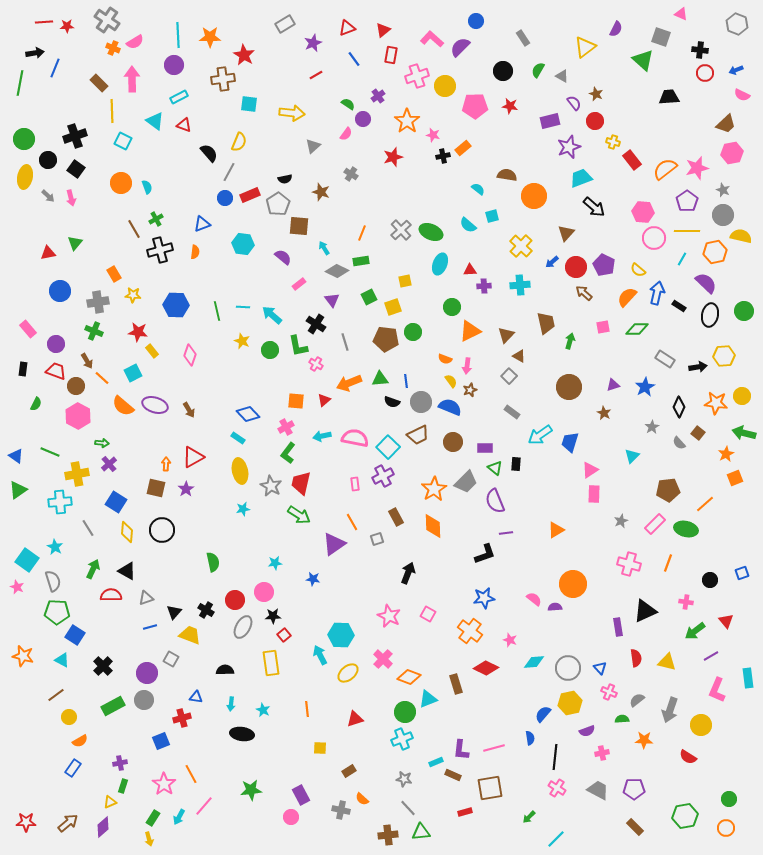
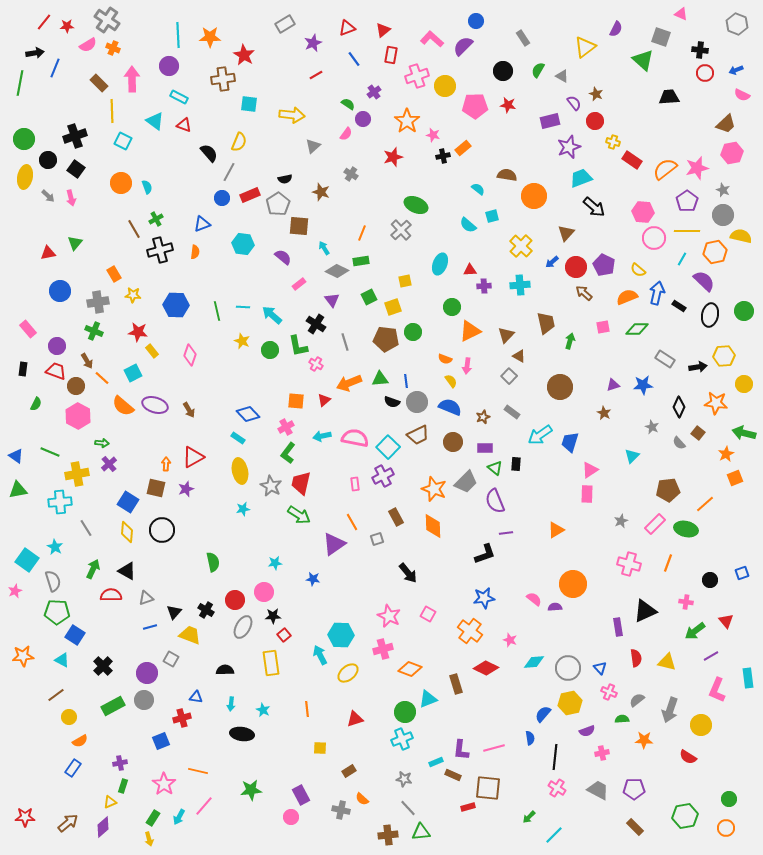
red line at (44, 22): rotated 48 degrees counterclockwise
pink semicircle at (135, 42): moved 47 px left, 3 px down
purple semicircle at (460, 47): moved 3 px right, 1 px up
purple circle at (174, 65): moved 5 px left, 1 px down
purple cross at (378, 96): moved 4 px left, 4 px up
cyan rectangle at (179, 97): rotated 54 degrees clockwise
red star at (510, 106): moved 2 px left, 1 px up
yellow arrow at (292, 113): moved 2 px down
red rectangle at (632, 160): rotated 18 degrees counterclockwise
blue circle at (225, 198): moved 3 px left
green ellipse at (431, 232): moved 15 px left, 27 px up
purple semicircle at (706, 283): moved 2 px left, 2 px up
orange semicircle at (627, 297): rotated 25 degrees clockwise
purple circle at (56, 344): moved 1 px right, 2 px down
brown circle at (569, 387): moved 9 px left
blue star at (645, 387): moved 2 px left, 2 px up; rotated 24 degrees clockwise
brown star at (470, 390): moved 13 px right, 27 px down
yellow circle at (742, 396): moved 2 px right, 12 px up
gray circle at (421, 402): moved 4 px left
gray star at (652, 427): rotated 16 degrees counterclockwise
purple star at (186, 489): rotated 14 degrees clockwise
orange star at (434, 489): rotated 20 degrees counterclockwise
green triangle at (18, 490): rotated 24 degrees clockwise
pink rectangle at (594, 494): moved 7 px left
blue square at (116, 502): moved 12 px right
gray line at (88, 528): moved 2 px left
black arrow at (408, 573): rotated 120 degrees clockwise
pink star at (17, 587): moved 2 px left, 4 px down; rotated 24 degrees clockwise
orange star at (23, 656): rotated 20 degrees counterclockwise
pink cross at (383, 659): moved 10 px up; rotated 30 degrees clockwise
orange diamond at (409, 677): moved 1 px right, 8 px up
orange line at (191, 774): moved 7 px right, 3 px up; rotated 48 degrees counterclockwise
brown square at (490, 788): moved 2 px left; rotated 16 degrees clockwise
red rectangle at (465, 812): moved 3 px right, 5 px up
red star at (26, 822): moved 1 px left, 5 px up
cyan line at (556, 839): moved 2 px left, 4 px up
